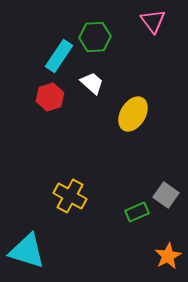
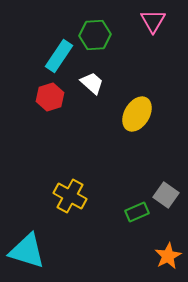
pink triangle: rotated 8 degrees clockwise
green hexagon: moved 2 px up
yellow ellipse: moved 4 px right
